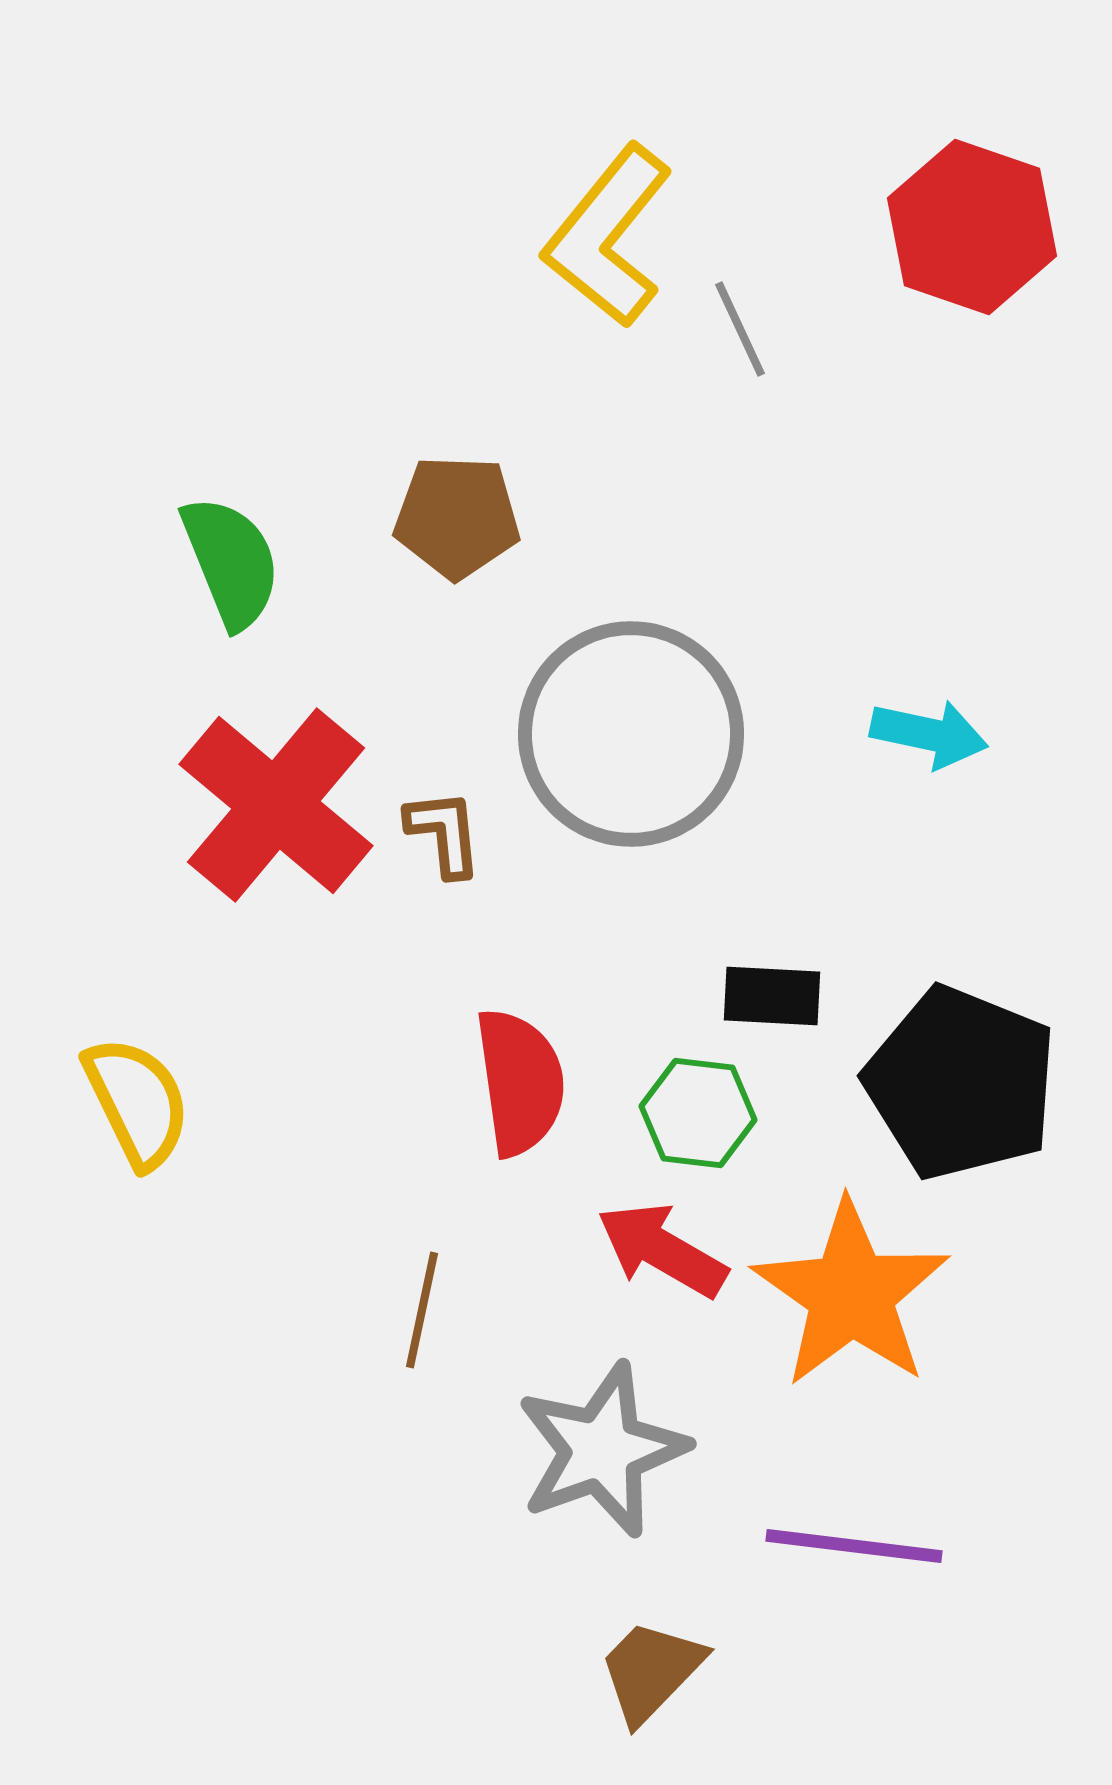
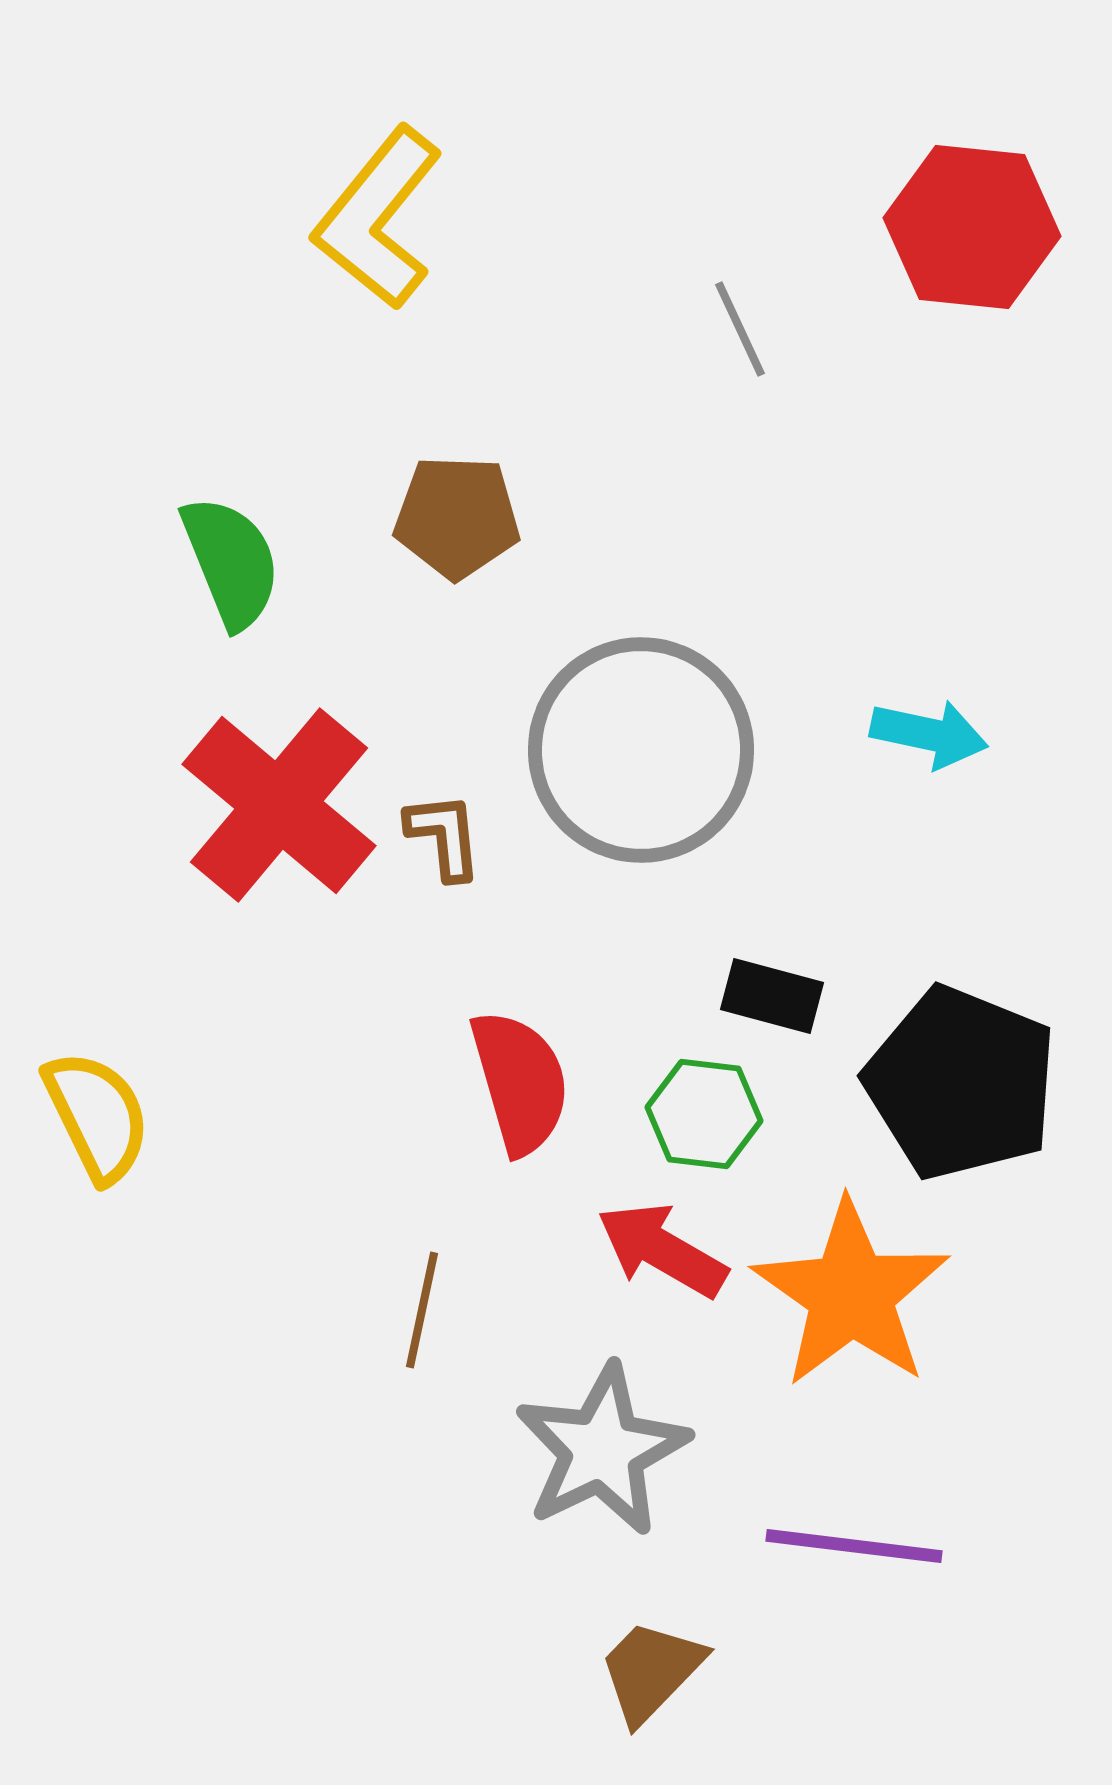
red hexagon: rotated 13 degrees counterclockwise
yellow L-shape: moved 230 px left, 18 px up
gray circle: moved 10 px right, 16 px down
red cross: moved 3 px right
brown L-shape: moved 3 px down
black rectangle: rotated 12 degrees clockwise
red semicircle: rotated 8 degrees counterclockwise
yellow semicircle: moved 40 px left, 14 px down
green hexagon: moved 6 px right, 1 px down
gray star: rotated 6 degrees counterclockwise
